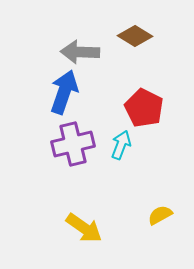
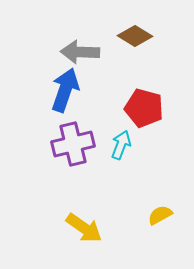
blue arrow: moved 1 px right, 2 px up
red pentagon: rotated 12 degrees counterclockwise
